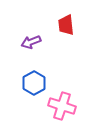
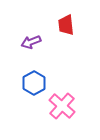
pink cross: rotated 24 degrees clockwise
